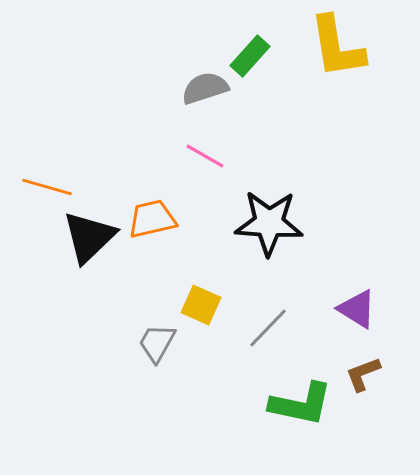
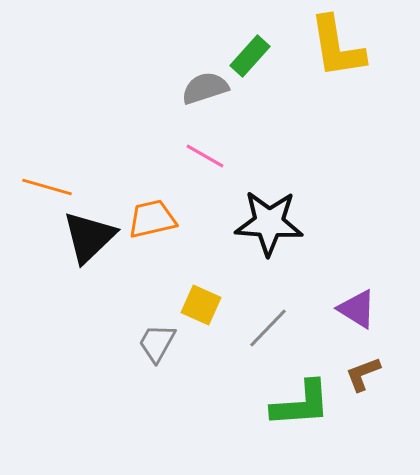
green L-shape: rotated 16 degrees counterclockwise
